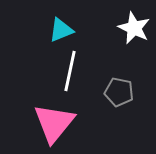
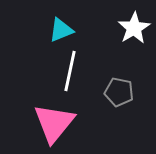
white star: rotated 16 degrees clockwise
